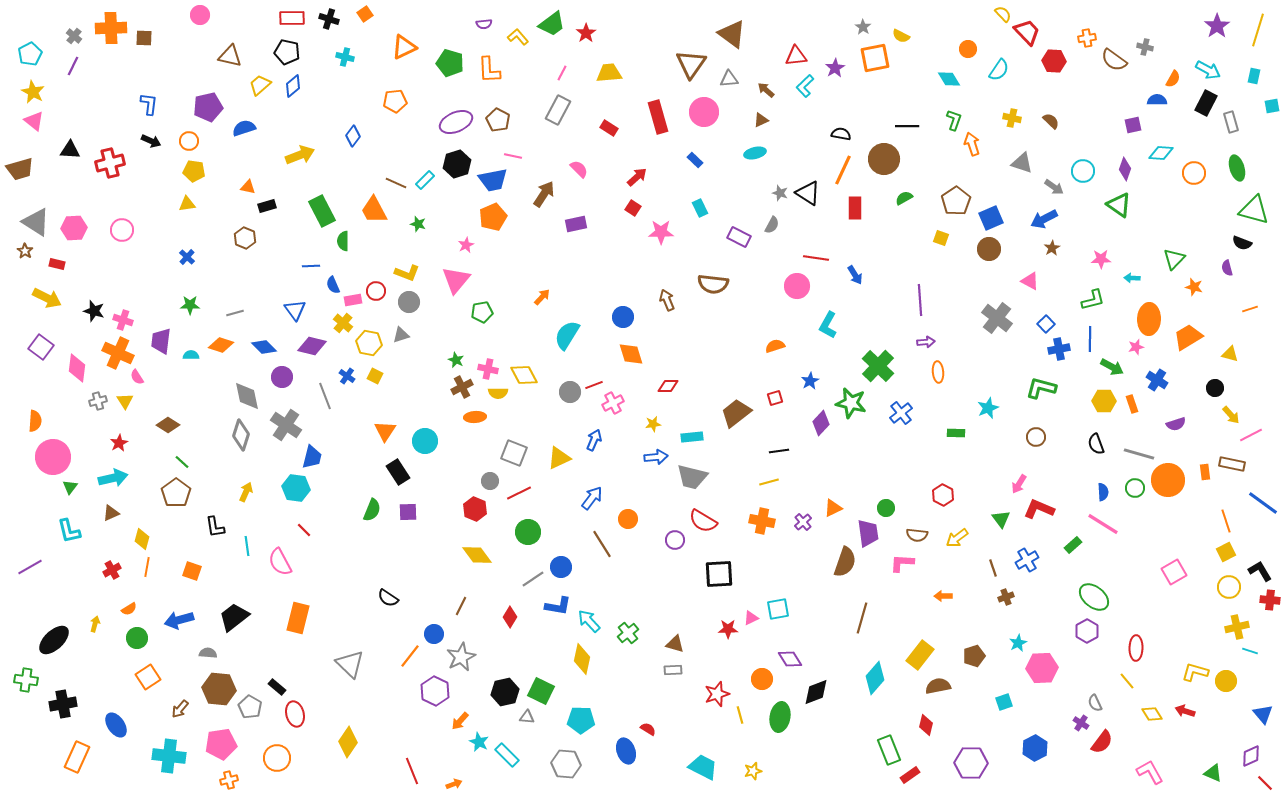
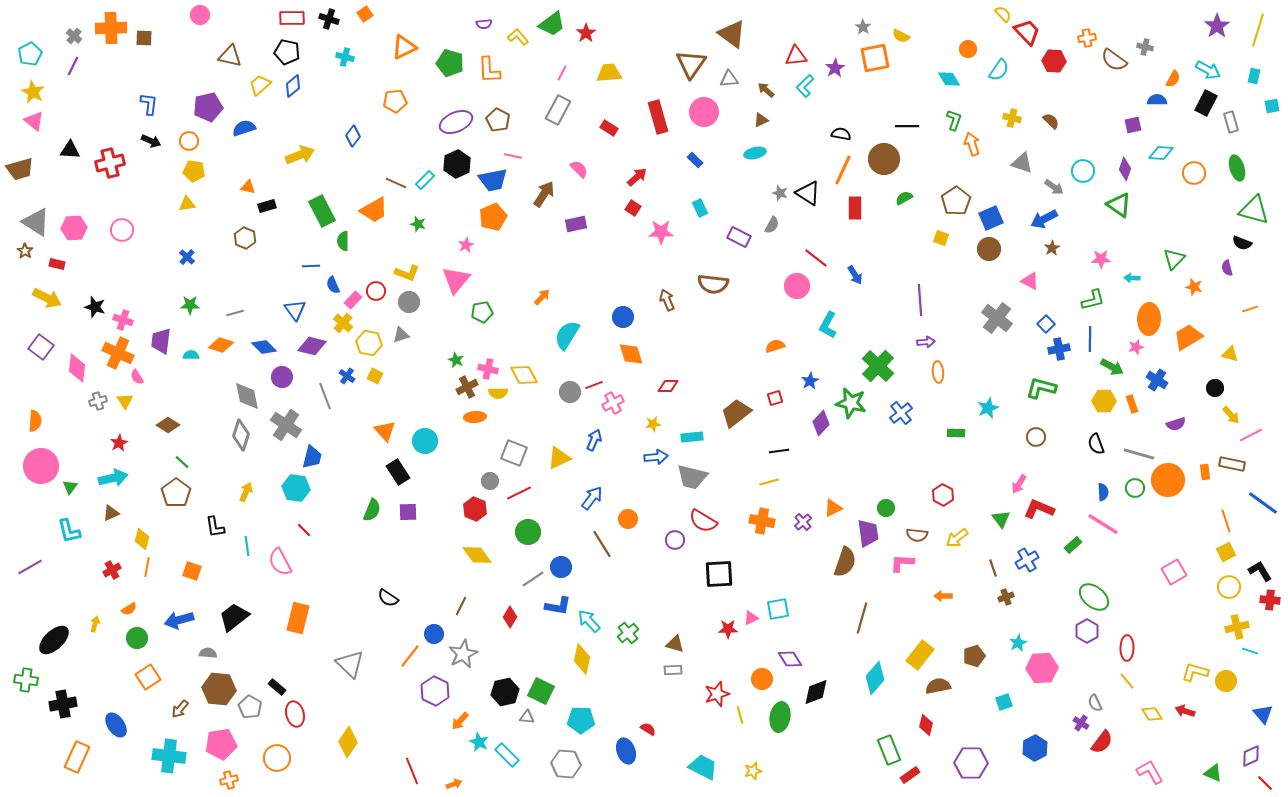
black hexagon at (457, 164): rotated 8 degrees counterclockwise
orange trapezoid at (374, 210): rotated 92 degrees counterclockwise
red line at (816, 258): rotated 30 degrees clockwise
pink rectangle at (353, 300): rotated 36 degrees counterclockwise
black star at (94, 311): moved 1 px right, 4 px up
brown cross at (462, 387): moved 5 px right
orange triangle at (385, 431): rotated 15 degrees counterclockwise
pink circle at (53, 457): moved 12 px left, 9 px down
red ellipse at (1136, 648): moved 9 px left
gray star at (461, 657): moved 2 px right, 3 px up
